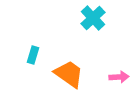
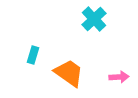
cyan cross: moved 1 px right, 1 px down
orange trapezoid: moved 1 px up
